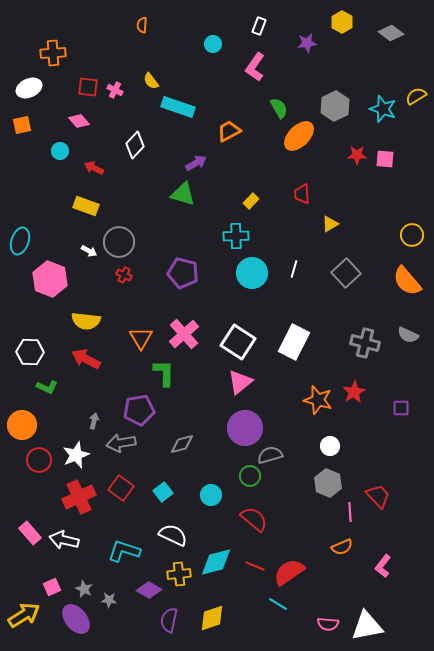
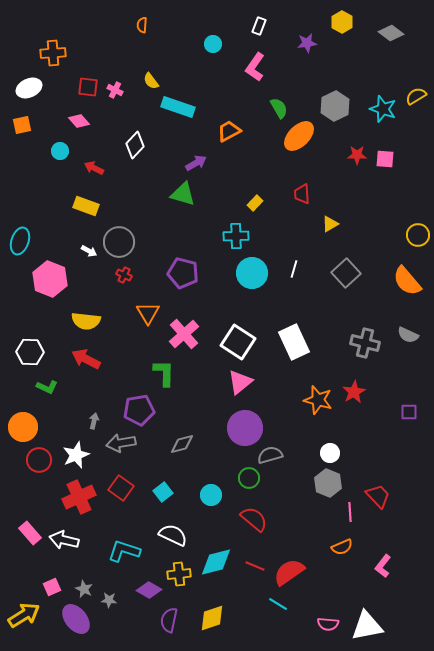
yellow rectangle at (251, 201): moved 4 px right, 2 px down
yellow circle at (412, 235): moved 6 px right
orange triangle at (141, 338): moved 7 px right, 25 px up
white rectangle at (294, 342): rotated 52 degrees counterclockwise
purple square at (401, 408): moved 8 px right, 4 px down
orange circle at (22, 425): moved 1 px right, 2 px down
white circle at (330, 446): moved 7 px down
green circle at (250, 476): moved 1 px left, 2 px down
